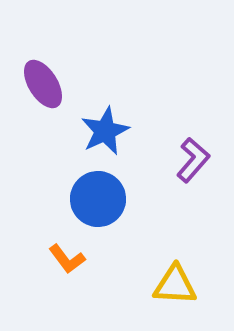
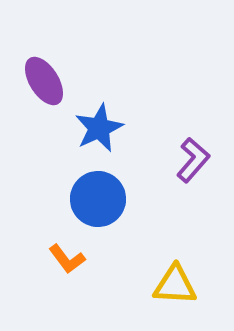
purple ellipse: moved 1 px right, 3 px up
blue star: moved 6 px left, 3 px up
